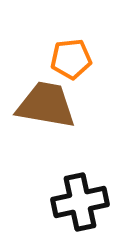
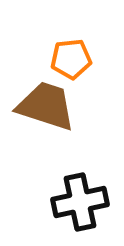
brown trapezoid: moved 1 px down; rotated 8 degrees clockwise
